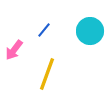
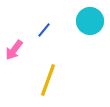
cyan circle: moved 10 px up
yellow line: moved 1 px right, 6 px down
